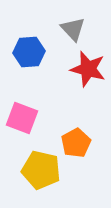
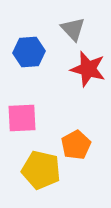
pink square: rotated 24 degrees counterclockwise
orange pentagon: moved 2 px down
